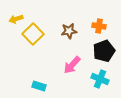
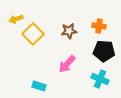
black pentagon: rotated 25 degrees clockwise
pink arrow: moved 5 px left, 1 px up
